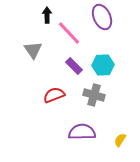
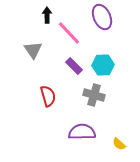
red semicircle: moved 6 px left, 1 px down; rotated 95 degrees clockwise
yellow semicircle: moved 1 px left, 4 px down; rotated 80 degrees counterclockwise
